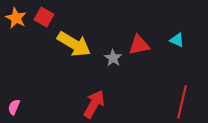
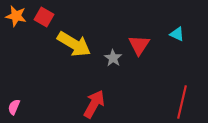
orange star: moved 2 px up; rotated 15 degrees counterclockwise
cyan triangle: moved 6 px up
red triangle: rotated 45 degrees counterclockwise
